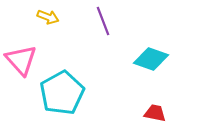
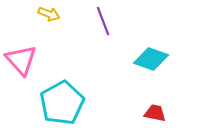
yellow arrow: moved 1 px right, 3 px up
cyan pentagon: moved 10 px down
